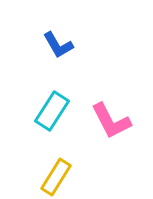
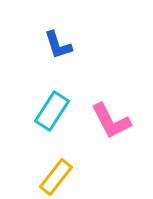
blue L-shape: rotated 12 degrees clockwise
yellow rectangle: rotated 6 degrees clockwise
